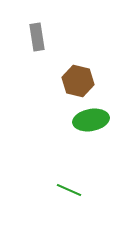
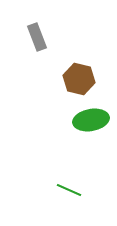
gray rectangle: rotated 12 degrees counterclockwise
brown hexagon: moved 1 px right, 2 px up
